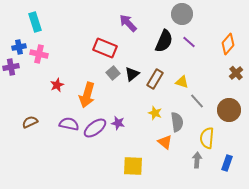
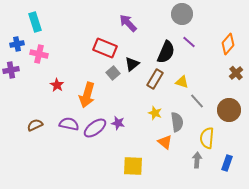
black semicircle: moved 2 px right, 11 px down
blue cross: moved 2 px left, 3 px up
purple cross: moved 3 px down
black triangle: moved 10 px up
red star: rotated 16 degrees counterclockwise
brown semicircle: moved 5 px right, 3 px down
